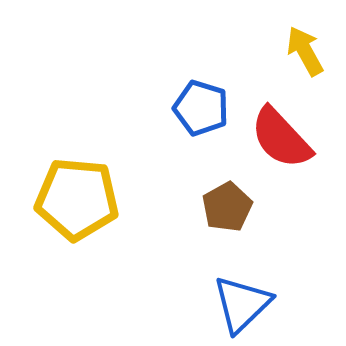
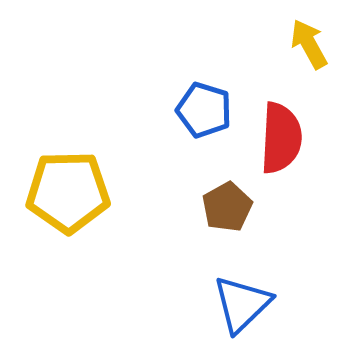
yellow arrow: moved 4 px right, 7 px up
blue pentagon: moved 3 px right, 2 px down
red semicircle: rotated 134 degrees counterclockwise
yellow pentagon: moved 9 px left, 7 px up; rotated 6 degrees counterclockwise
